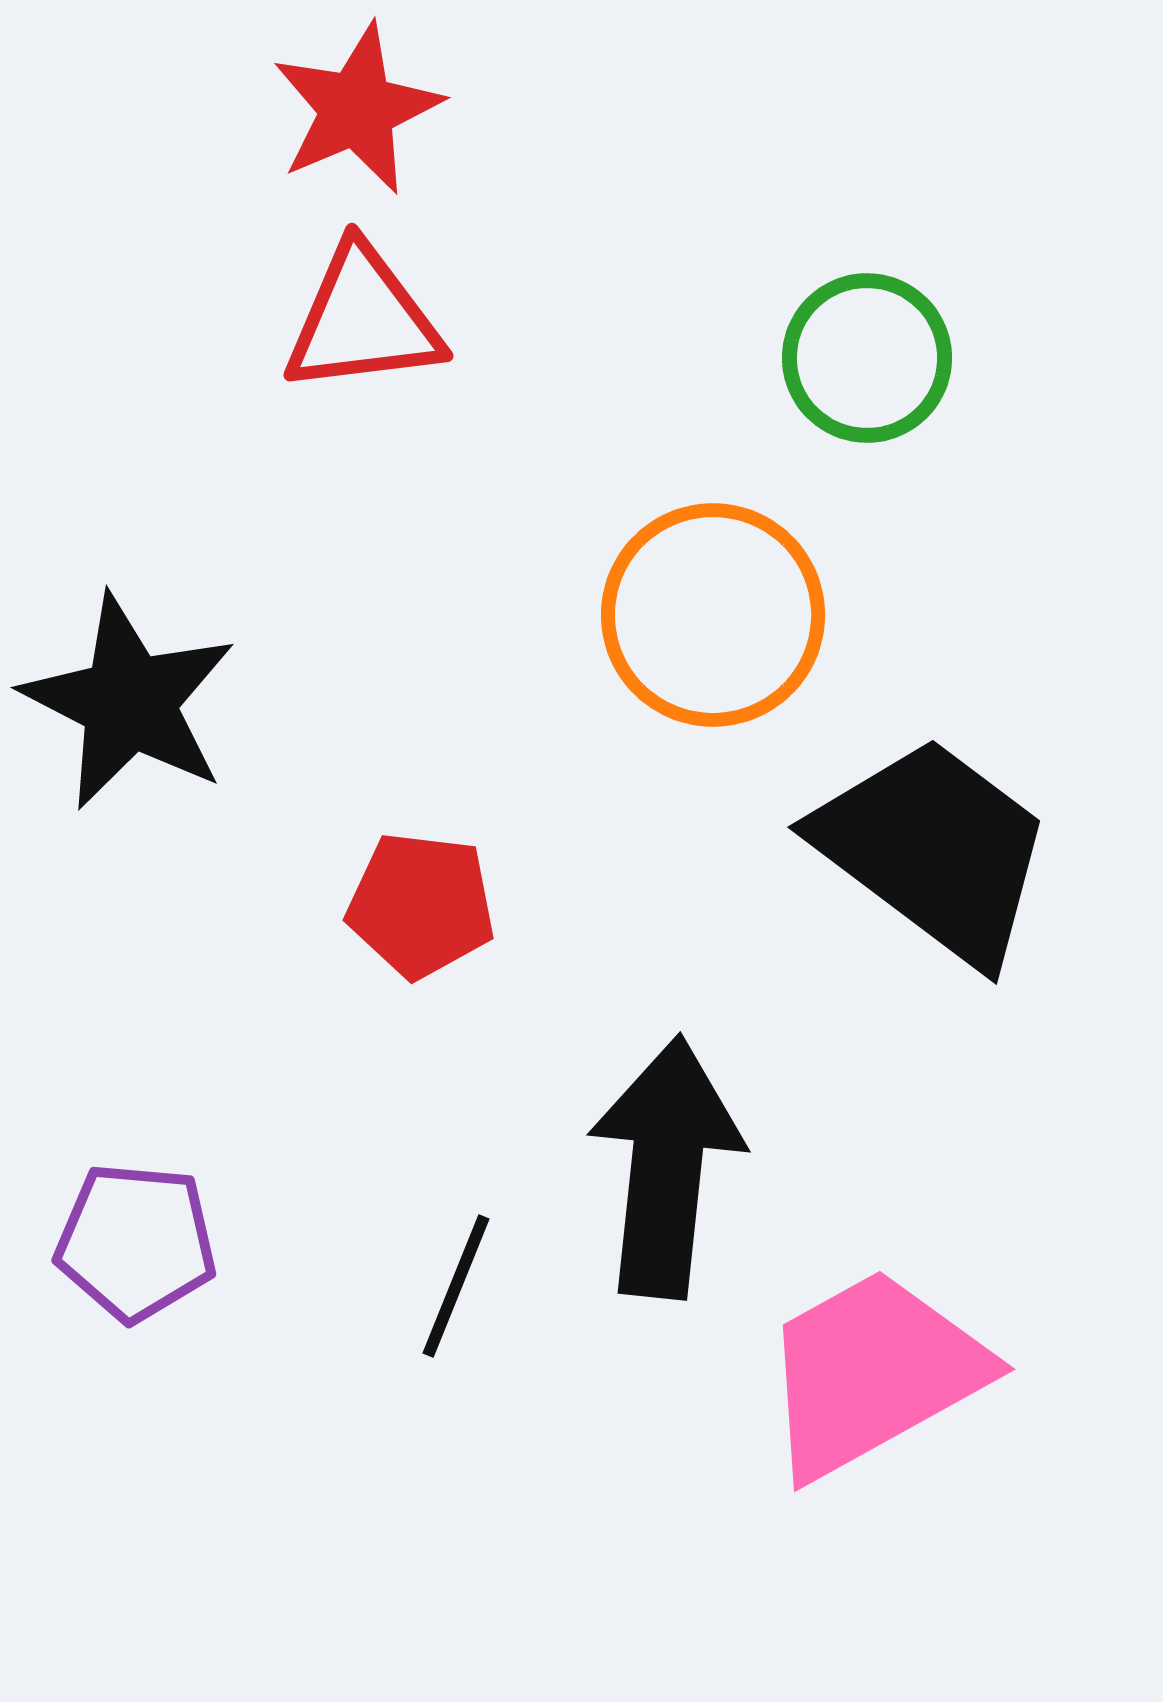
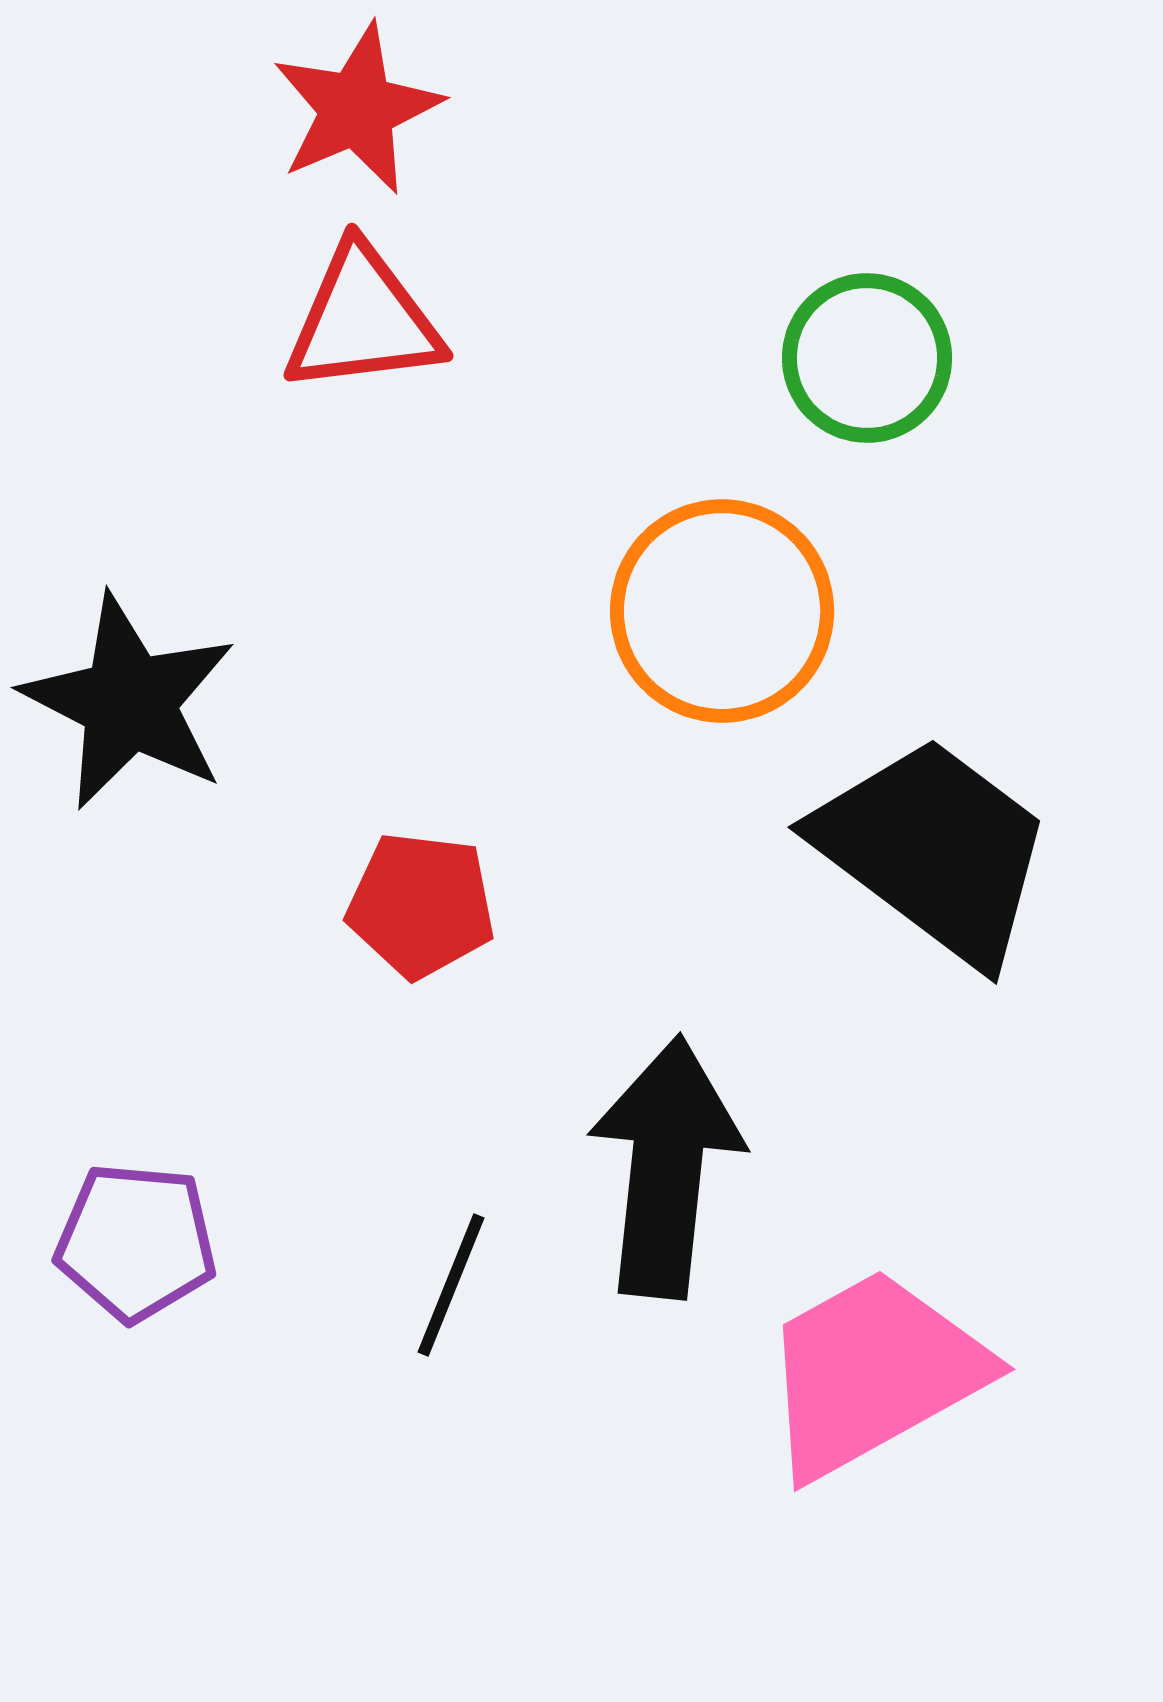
orange circle: moved 9 px right, 4 px up
black line: moved 5 px left, 1 px up
